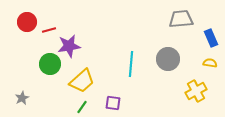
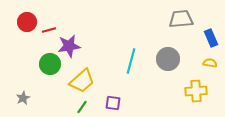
cyan line: moved 3 px up; rotated 10 degrees clockwise
yellow cross: rotated 25 degrees clockwise
gray star: moved 1 px right
